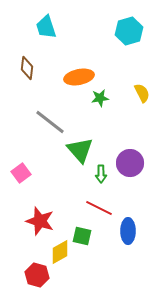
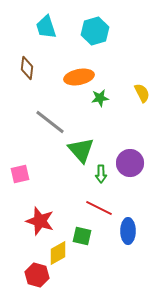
cyan hexagon: moved 34 px left
green triangle: moved 1 px right
pink square: moved 1 px left, 1 px down; rotated 24 degrees clockwise
yellow diamond: moved 2 px left, 1 px down
